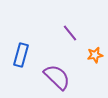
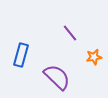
orange star: moved 1 px left, 2 px down
